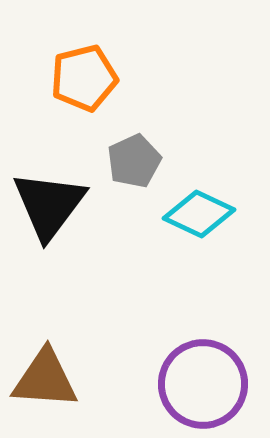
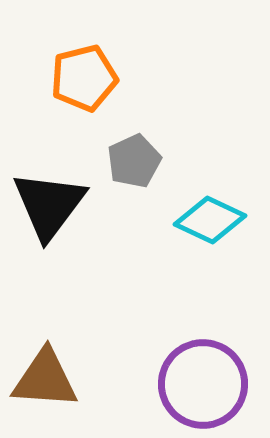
cyan diamond: moved 11 px right, 6 px down
